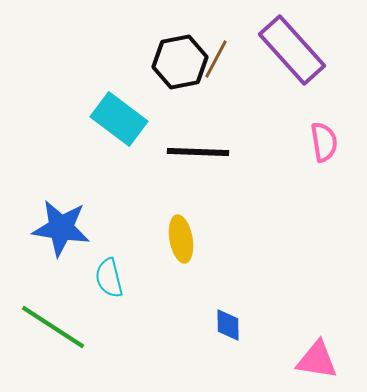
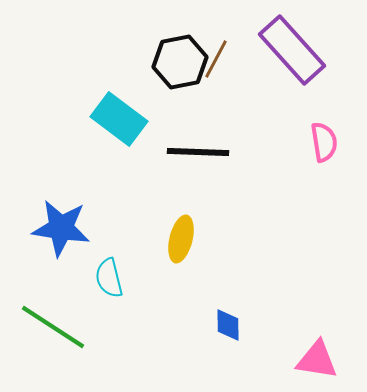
yellow ellipse: rotated 24 degrees clockwise
